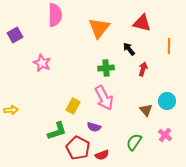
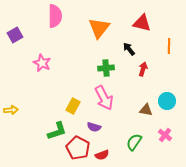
pink semicircle: moved 1 px down
brown triangle: rotated 40 degrees counterclockwise
